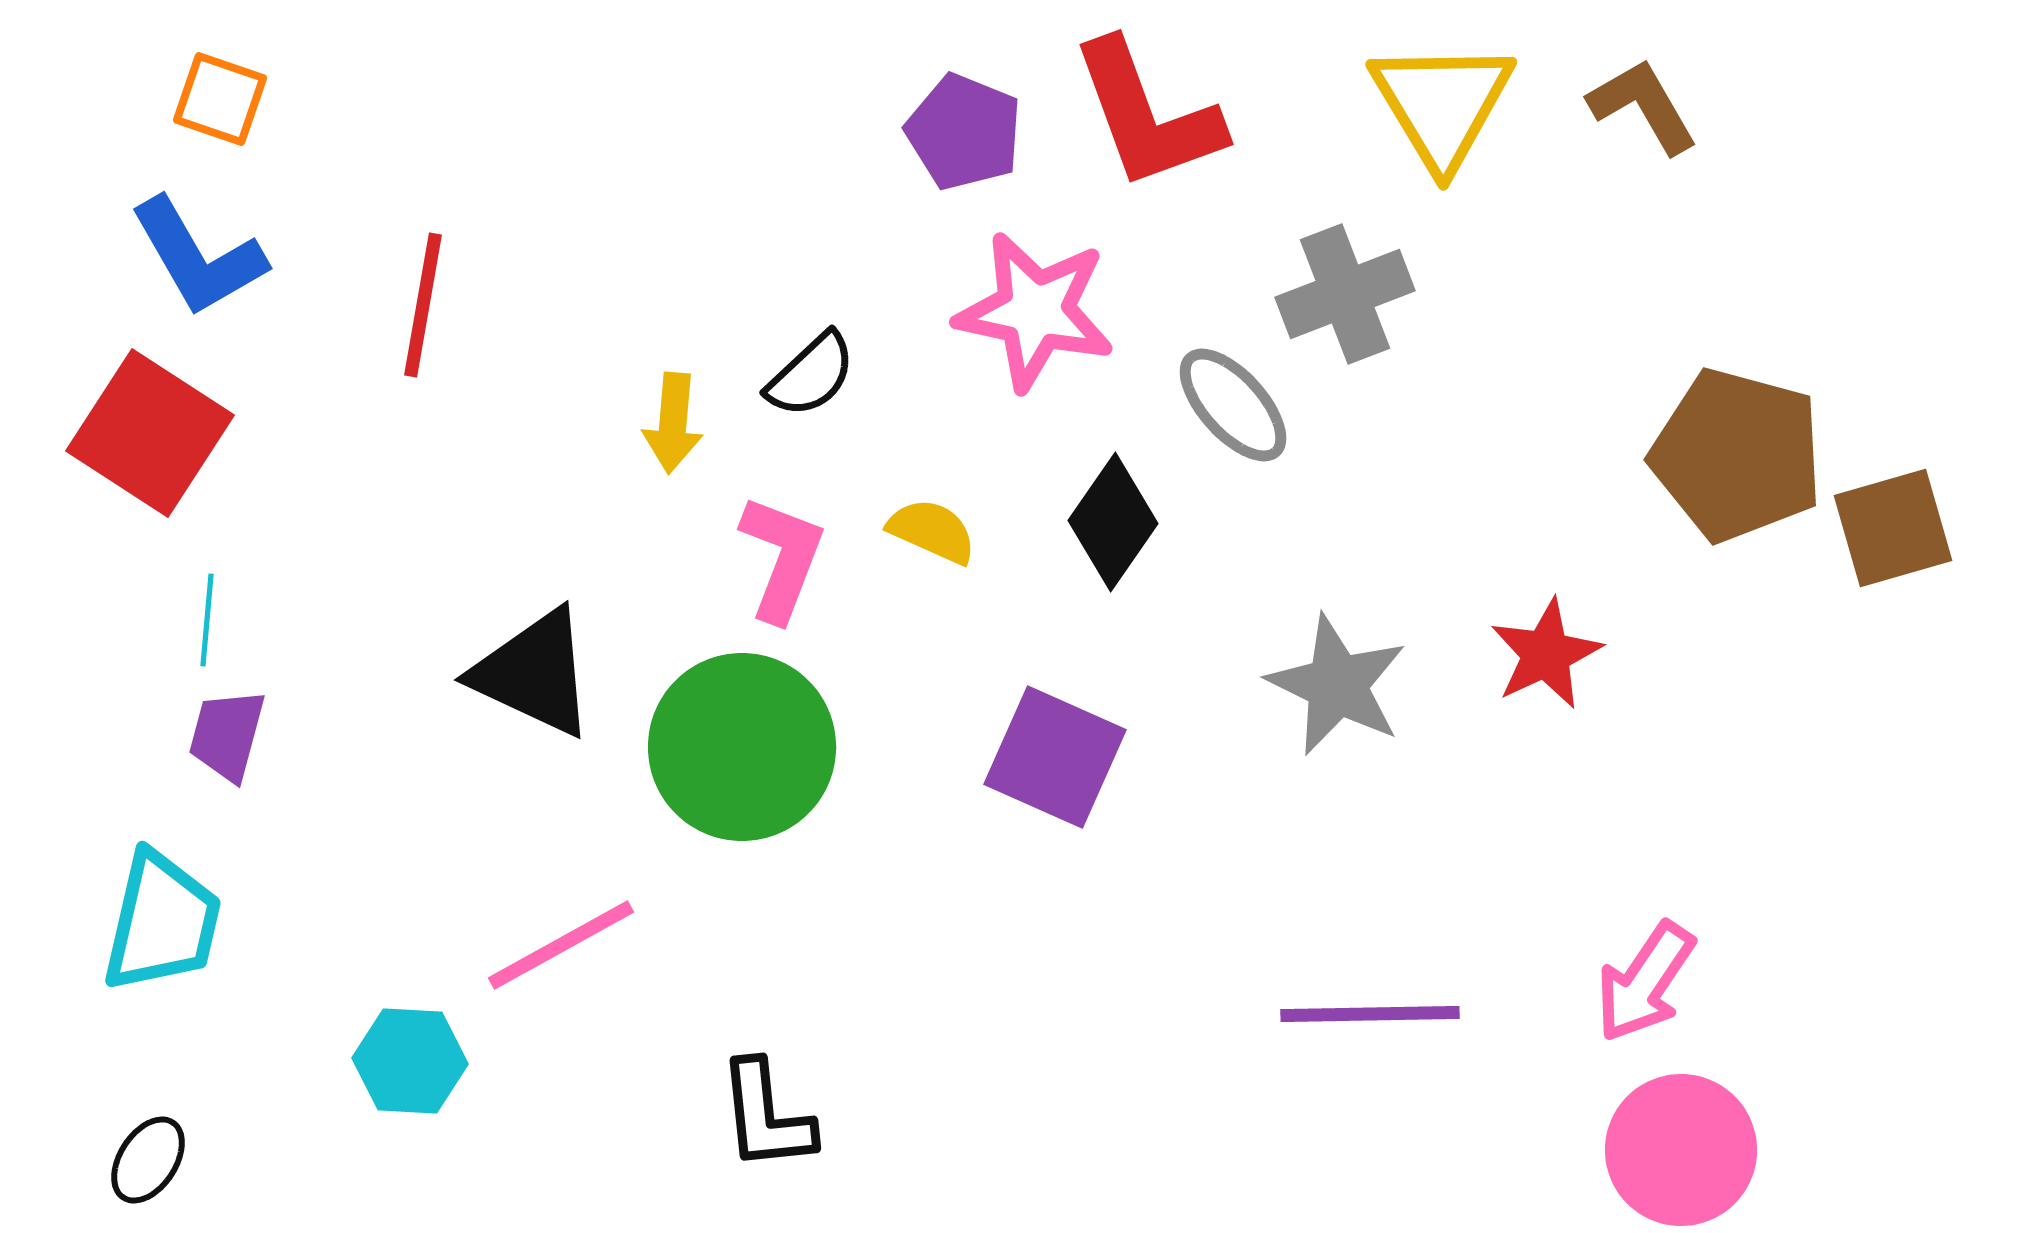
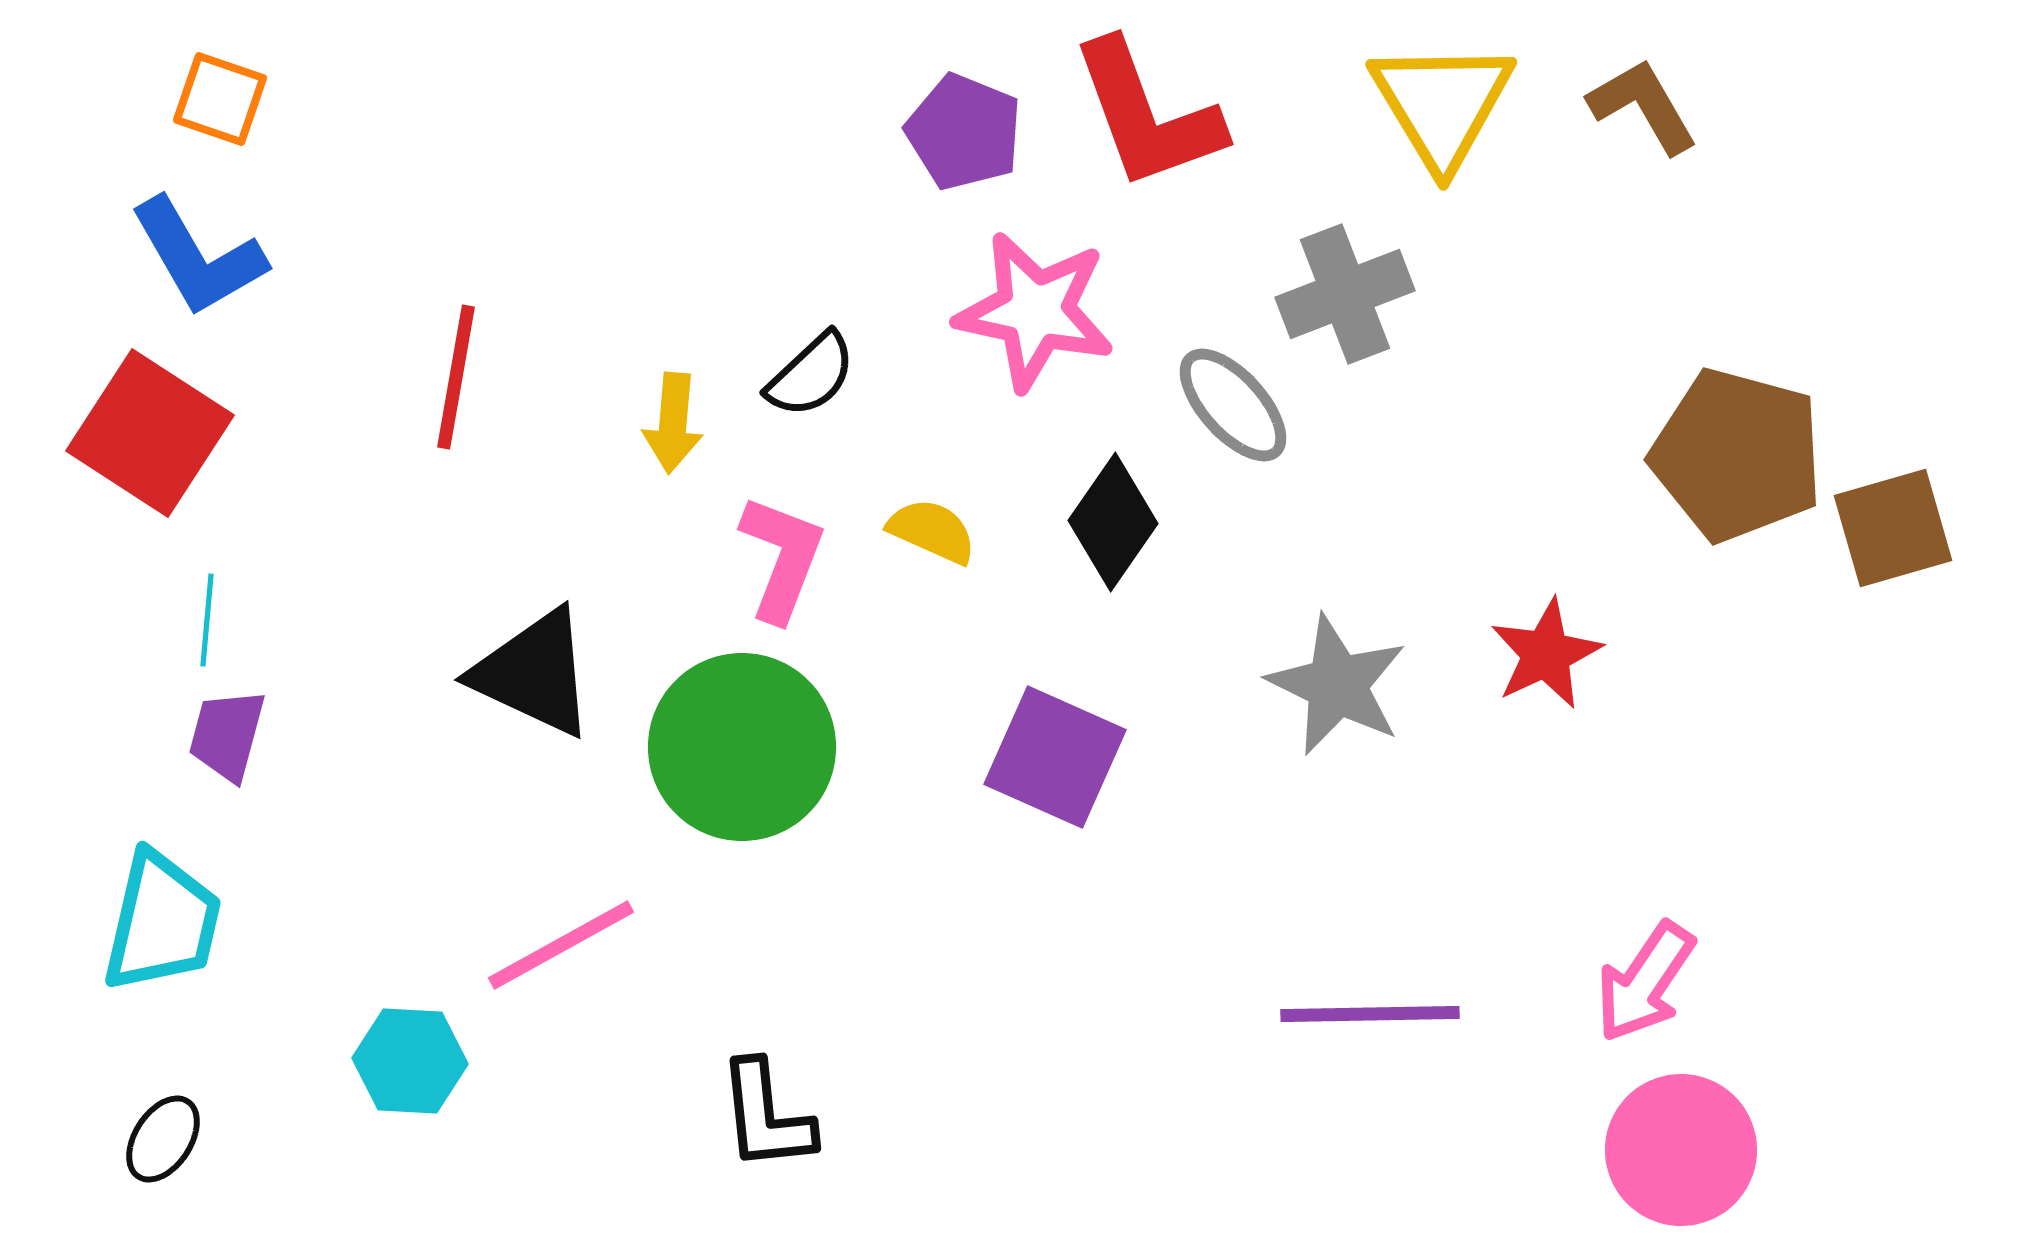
red line: moved 33 px right, 72 px down
black ellipse: moved 15 px right, 21 px up
